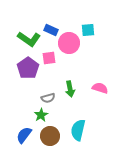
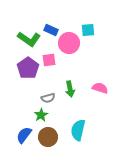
pink square: moved 2 px down
brown circle: moved 2 px left, 1 px down
